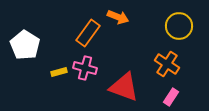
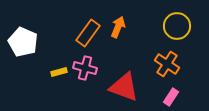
orange arrow: moved 10 px down; rotated 90 degrees counterclockwise
yellow circle: moved 2 px left
white pentagon: moved 2 px left, 3 px up; rotated 8 degrees counterclockwise
